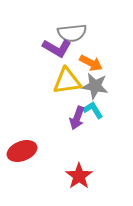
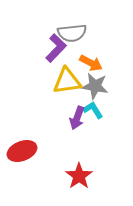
purple L-shape: moved 1 px left; rotated 76 degrees counterclockwise
